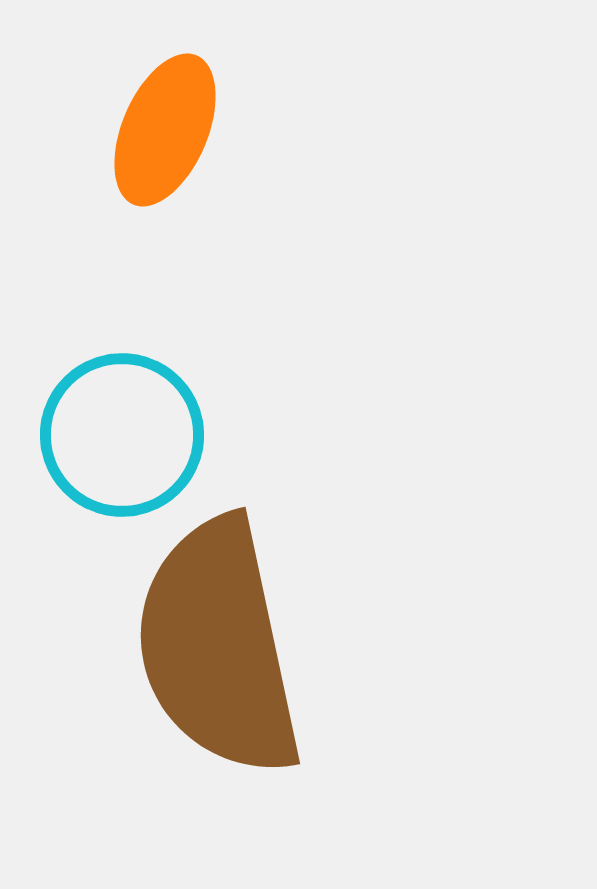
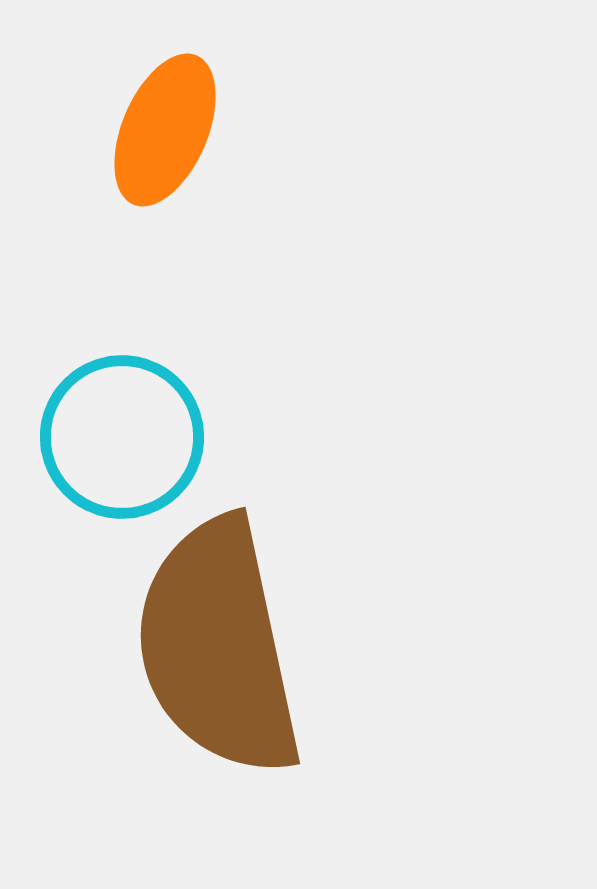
cyan circle: moved 2 px down
